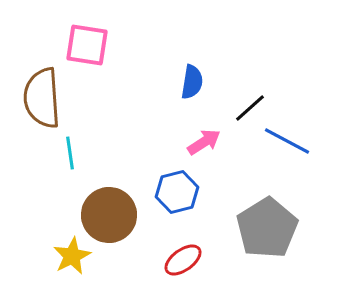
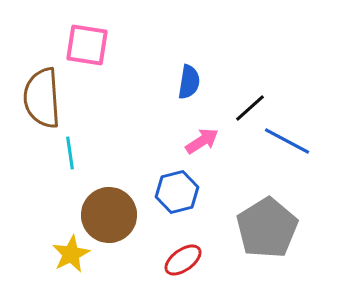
blue semicircle: moved 3 px left
pink arrow: moved 2 px left, 1 px up
yellow star: moved 1 px left, 2 px up
